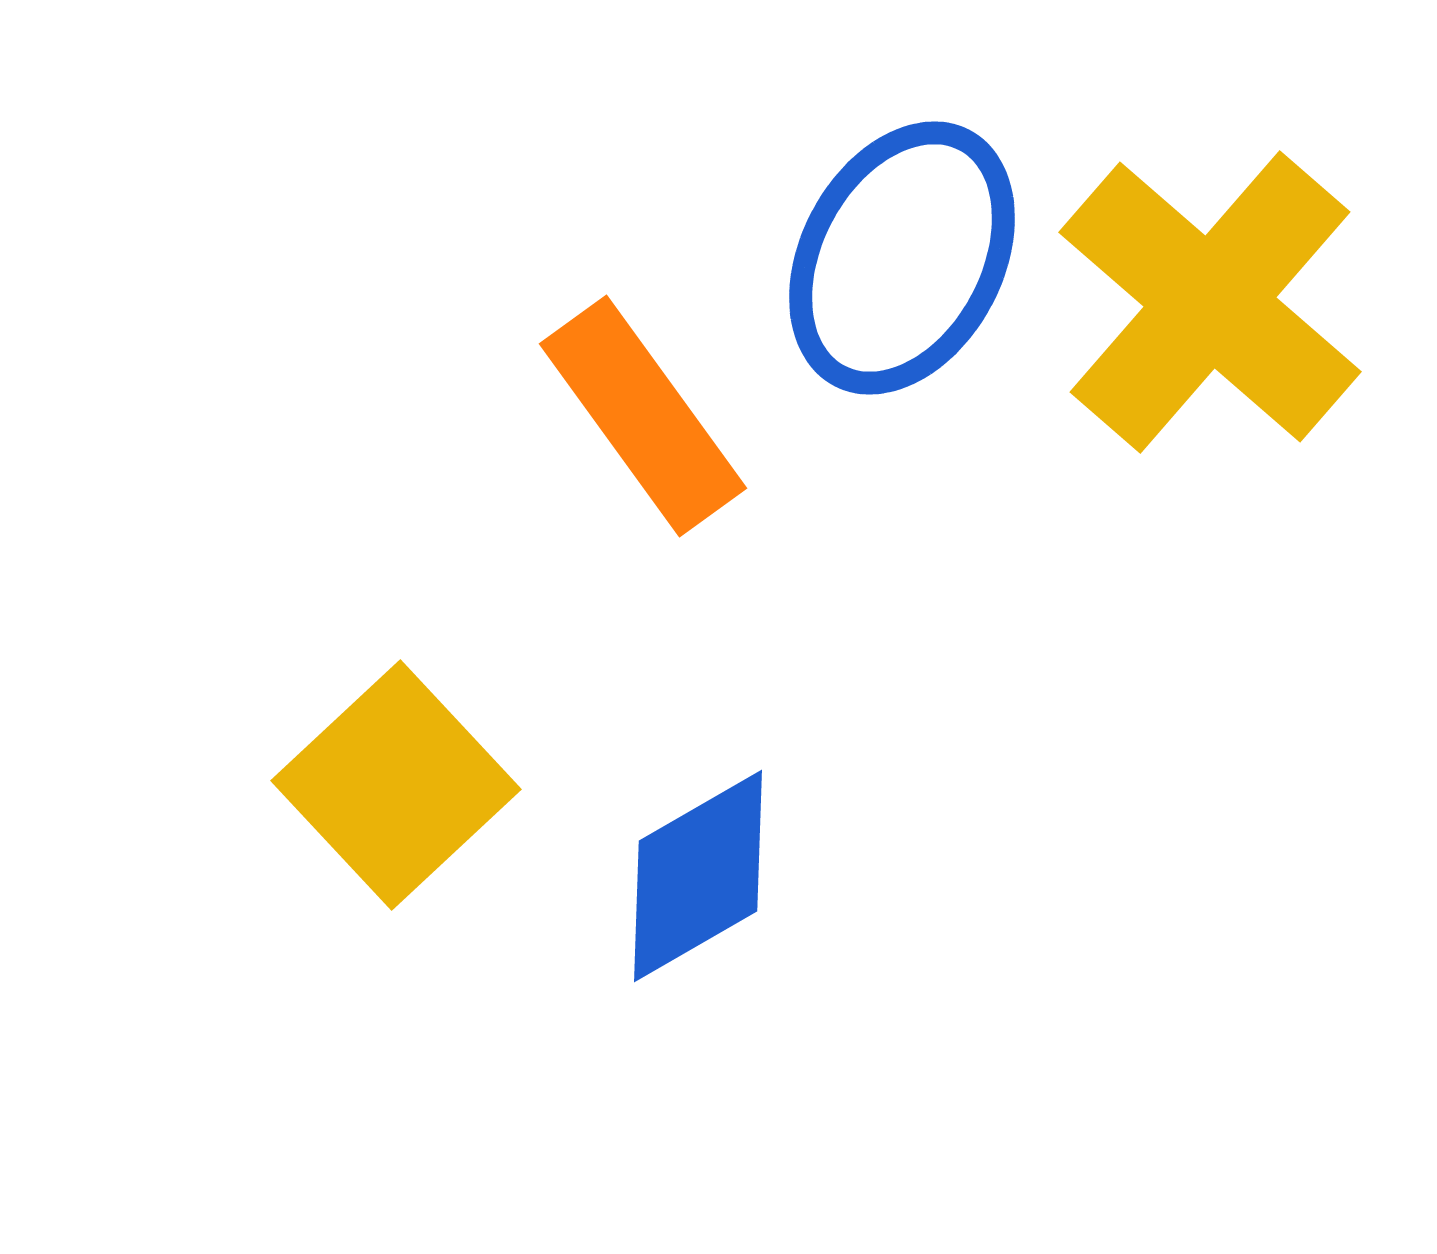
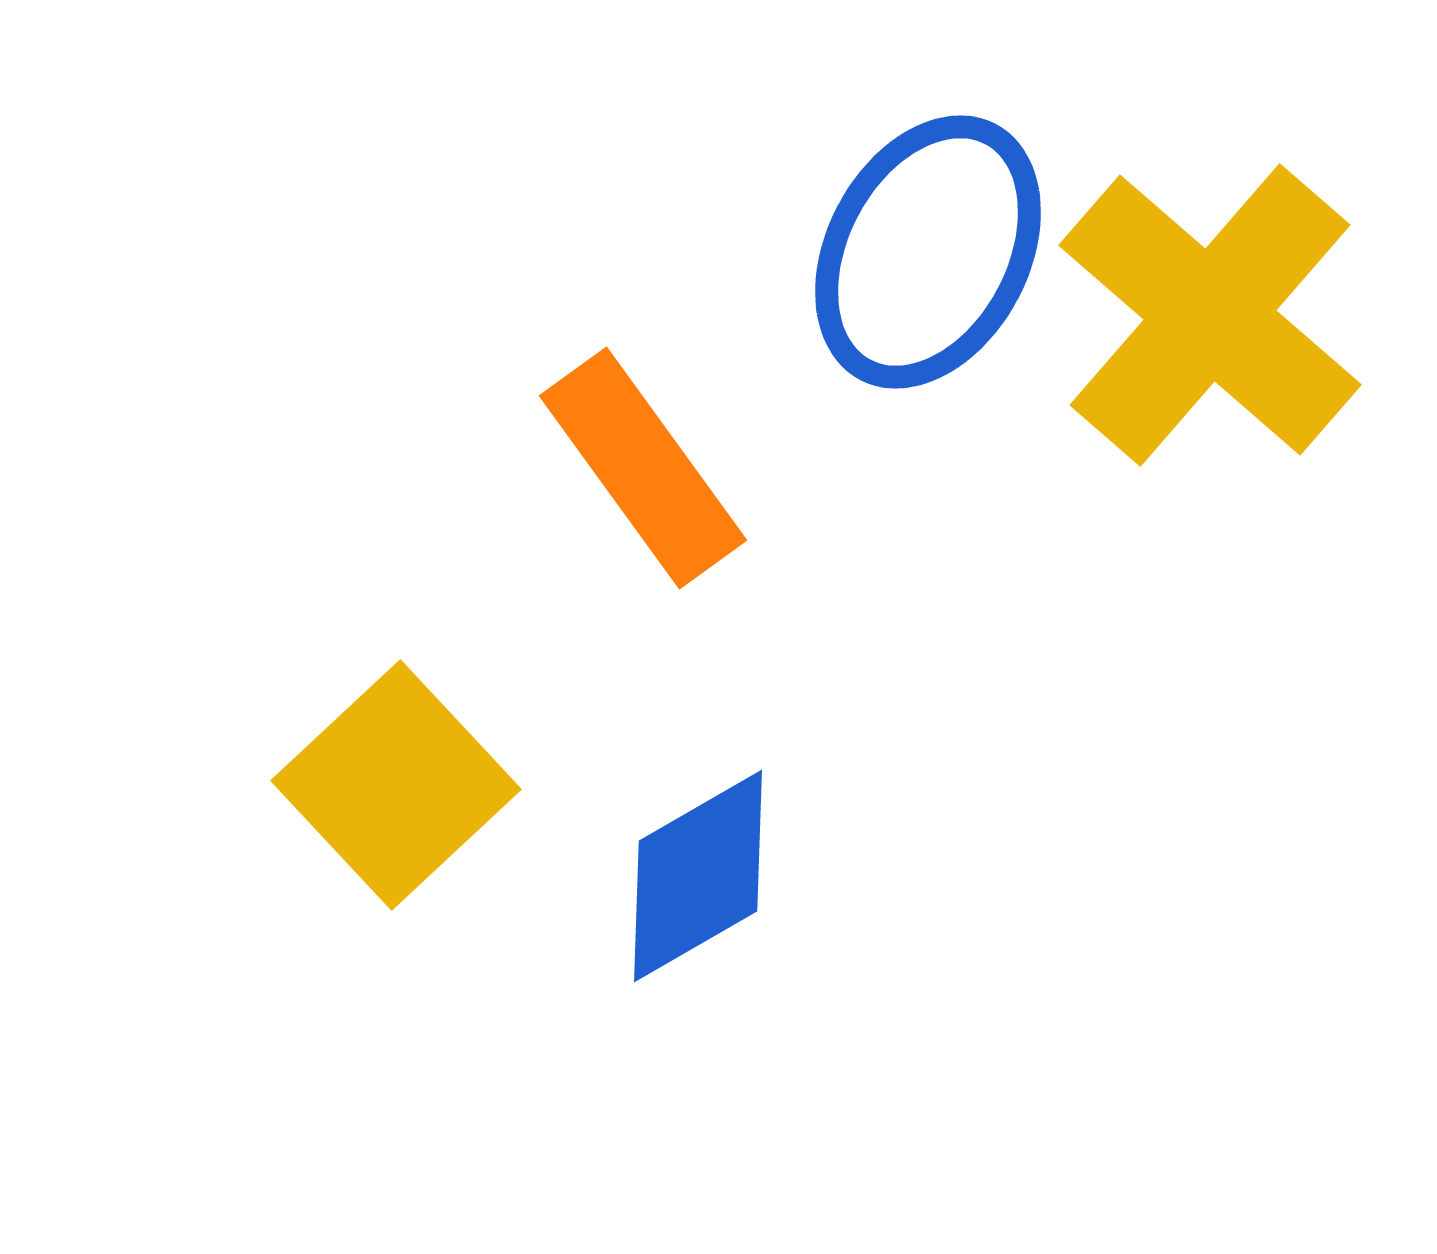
blue ellipse: moved 26 px right, 6 px up
yellow cross: moved 13 px down
orange rectangle: moved 52 px down
